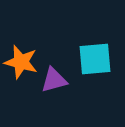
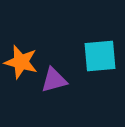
cyan square: moved 5 px right, 3 px up
